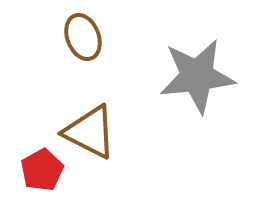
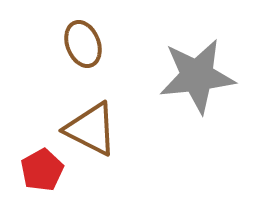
brown ellipse: moved 7 px down
brown triangle: moved 1 px right, 3 px up
